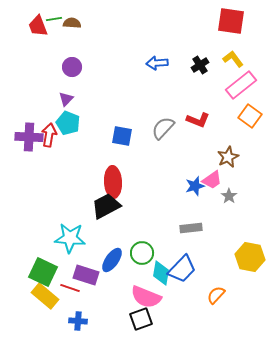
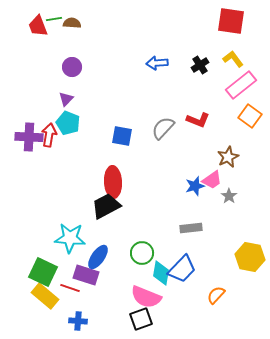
blue ellipse: moved 14 px left, 3 px up
